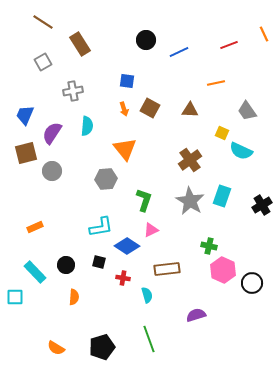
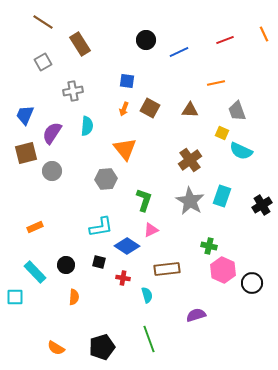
red line at (229, 45): moved 4 px left, 5 px up
orange arrow at (124, 109): rotated 40 degrees clockwise
gray trapezoid at (247, 111): moved 10 px left; rotated 15 degrees clockwise
